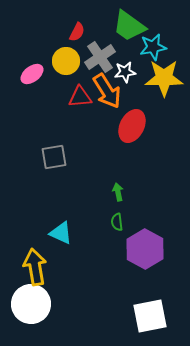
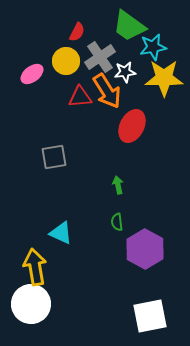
green arrow: moved 7 px up
